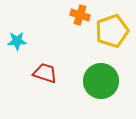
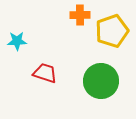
orange cross: rotated 18 degrees counterclockwise
